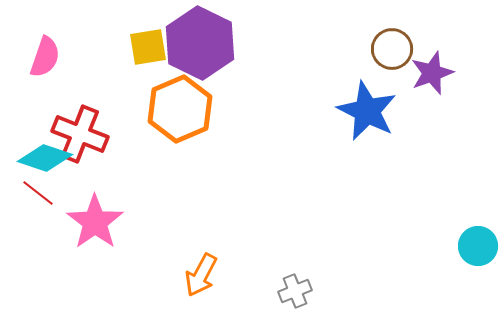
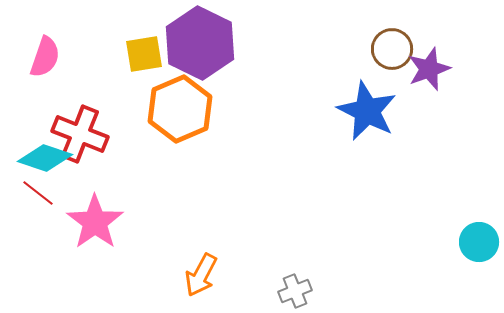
yellow square: moved 4 px left, 7 px down
purple star: moved 3 px left, 4 px up
cyan circle: moved 1 px right, 4 px up
